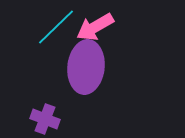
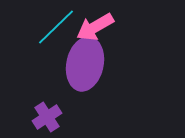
purple ellipse: moved 1 px left, 3 px up; rotated 6 degrees clockwise
purple cross: moved 2 px right, 2 px up; rotated 36 degrees clockwise
